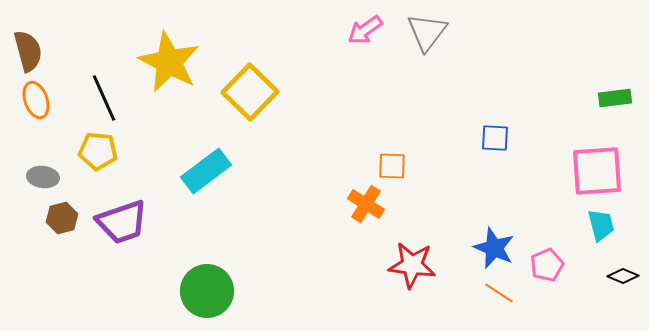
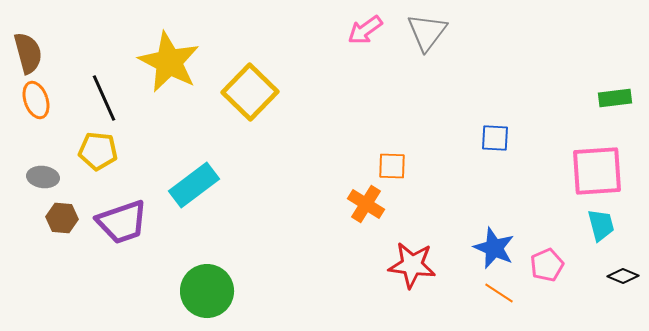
brown semicircle: moved 2 px down
cyan rectangle: moved 12 px left, 14 px down
brown hexagon: rotated 20 degrees clockwise
